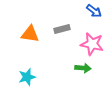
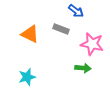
blue arrow: moved 18 px left
gray rectangle: moved 1 px left; rotated 35 degrees clockwise
orange triangle: rotated 18 degrees clockwise
